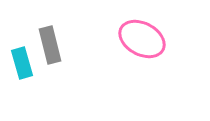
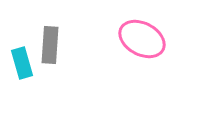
gray rectangle: rotated 18 degrees clockwise
